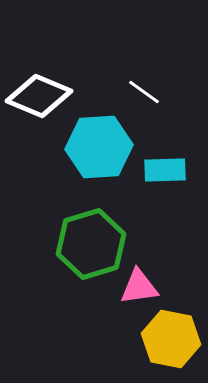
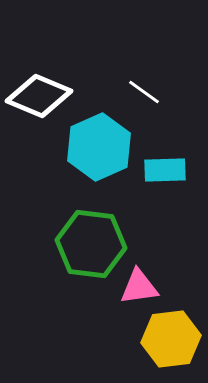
cyan hexagon: rotated 20 degrees counterclockwise
green hexagon: rotated 24 degrees clockwise
yellow hexagon: rotated 18 degrees counterclockwise
